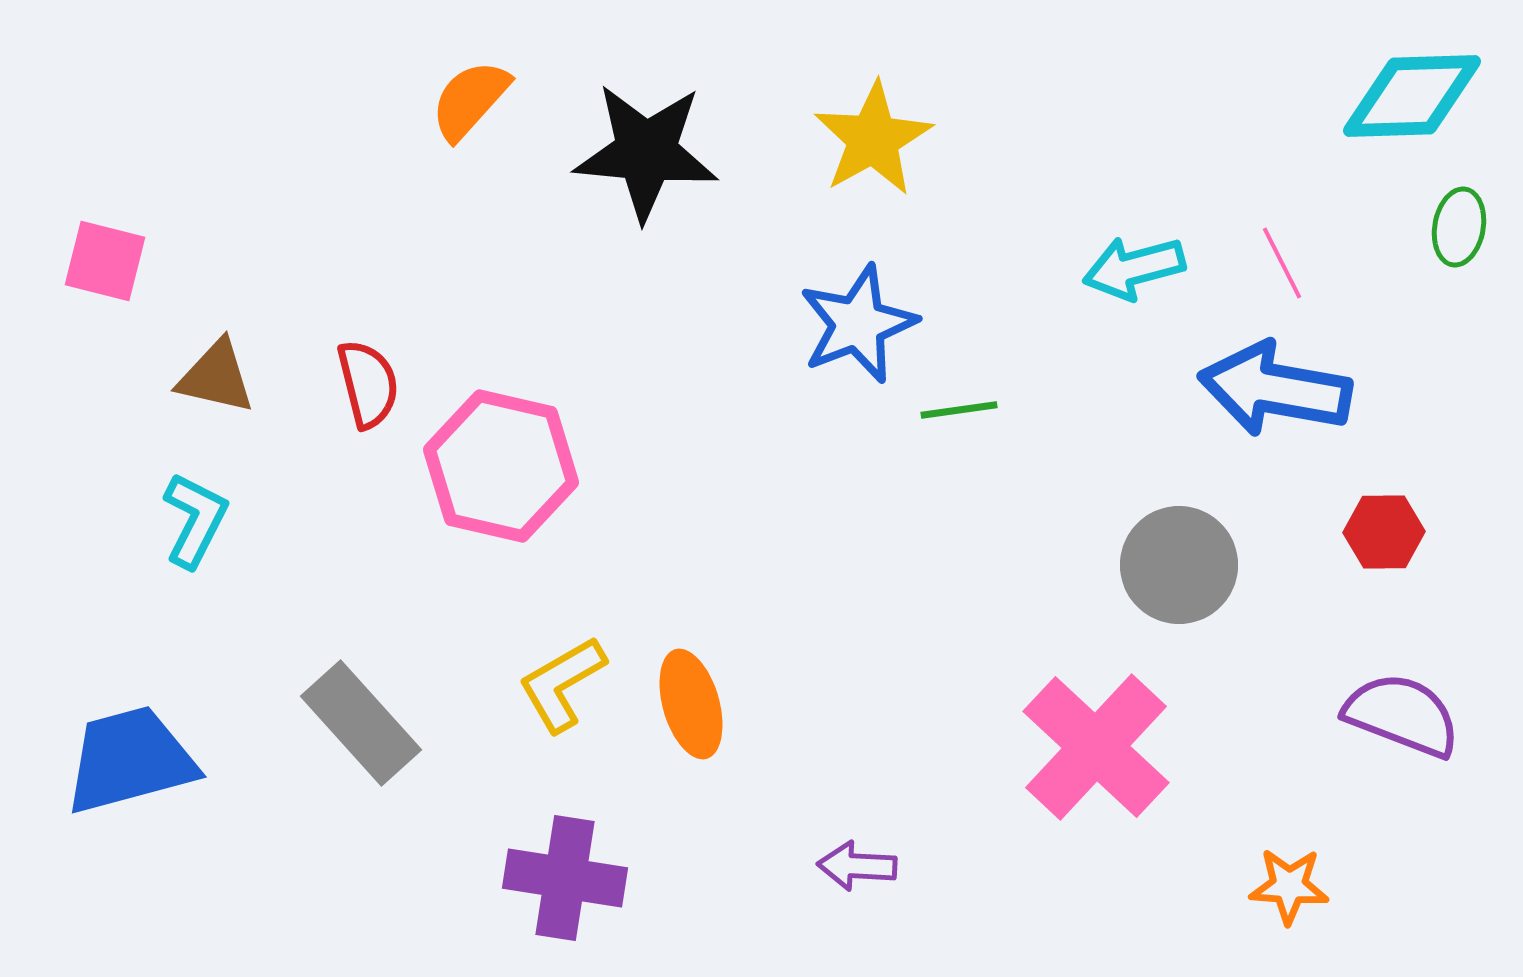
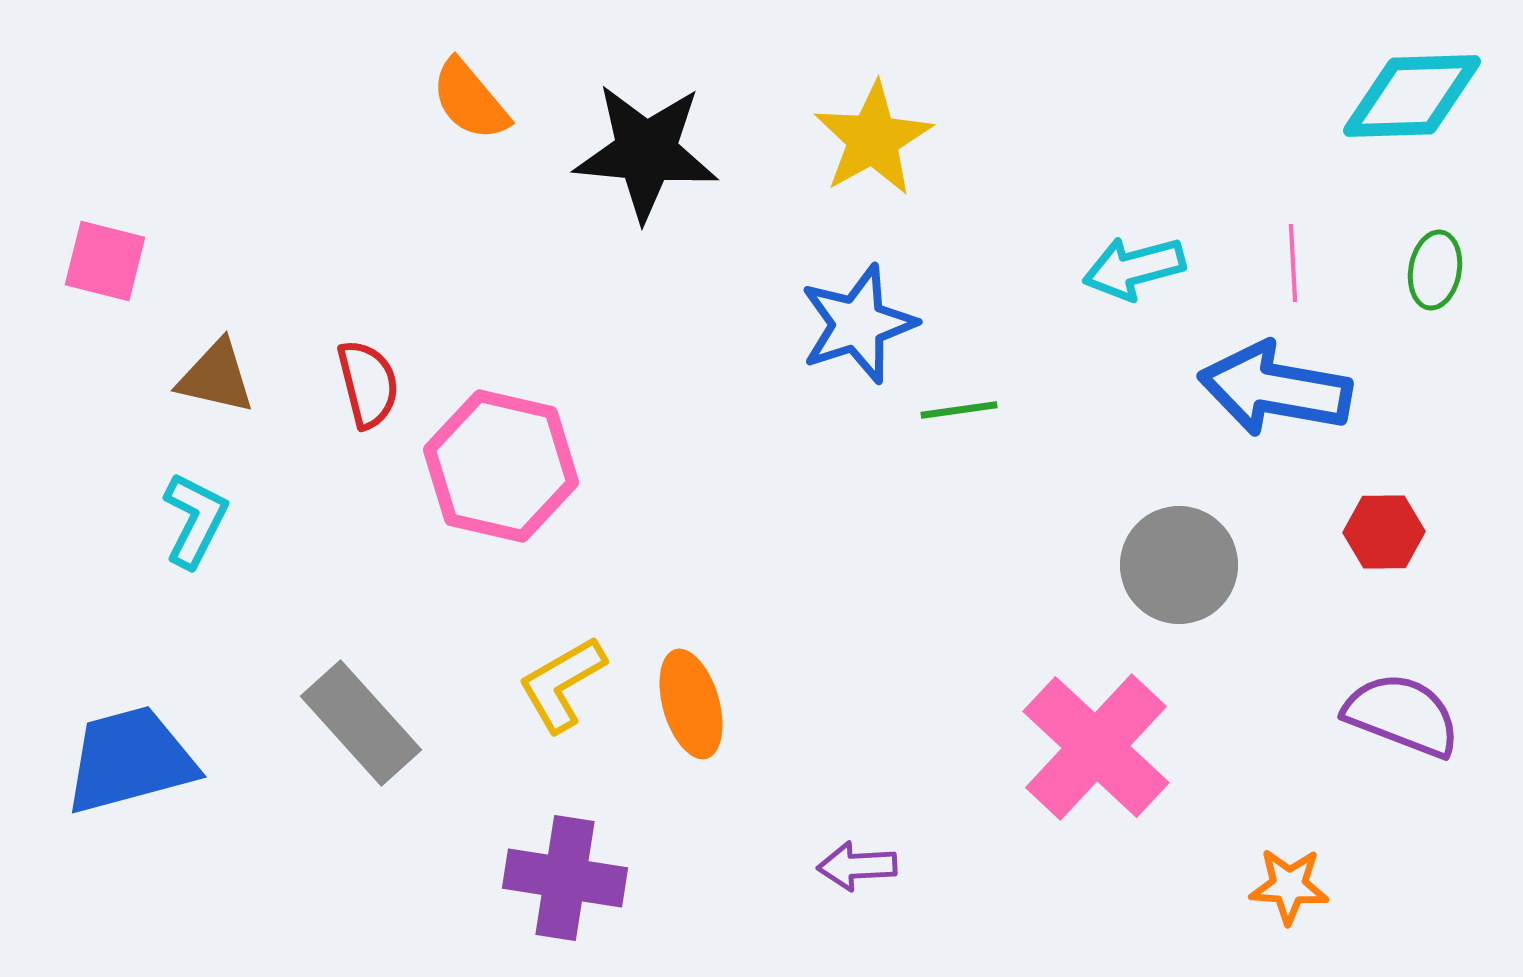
orange semicircle: rotated 82 degrees counterclockwise
green ellipse: moved 24 px left, 43 px down
pink line: moved 11 px right; rotated 24 degrees clockwise
blue star: rotated 3 degrees clockwise
purple arrow: rotated 6 degrees counterclockwise
